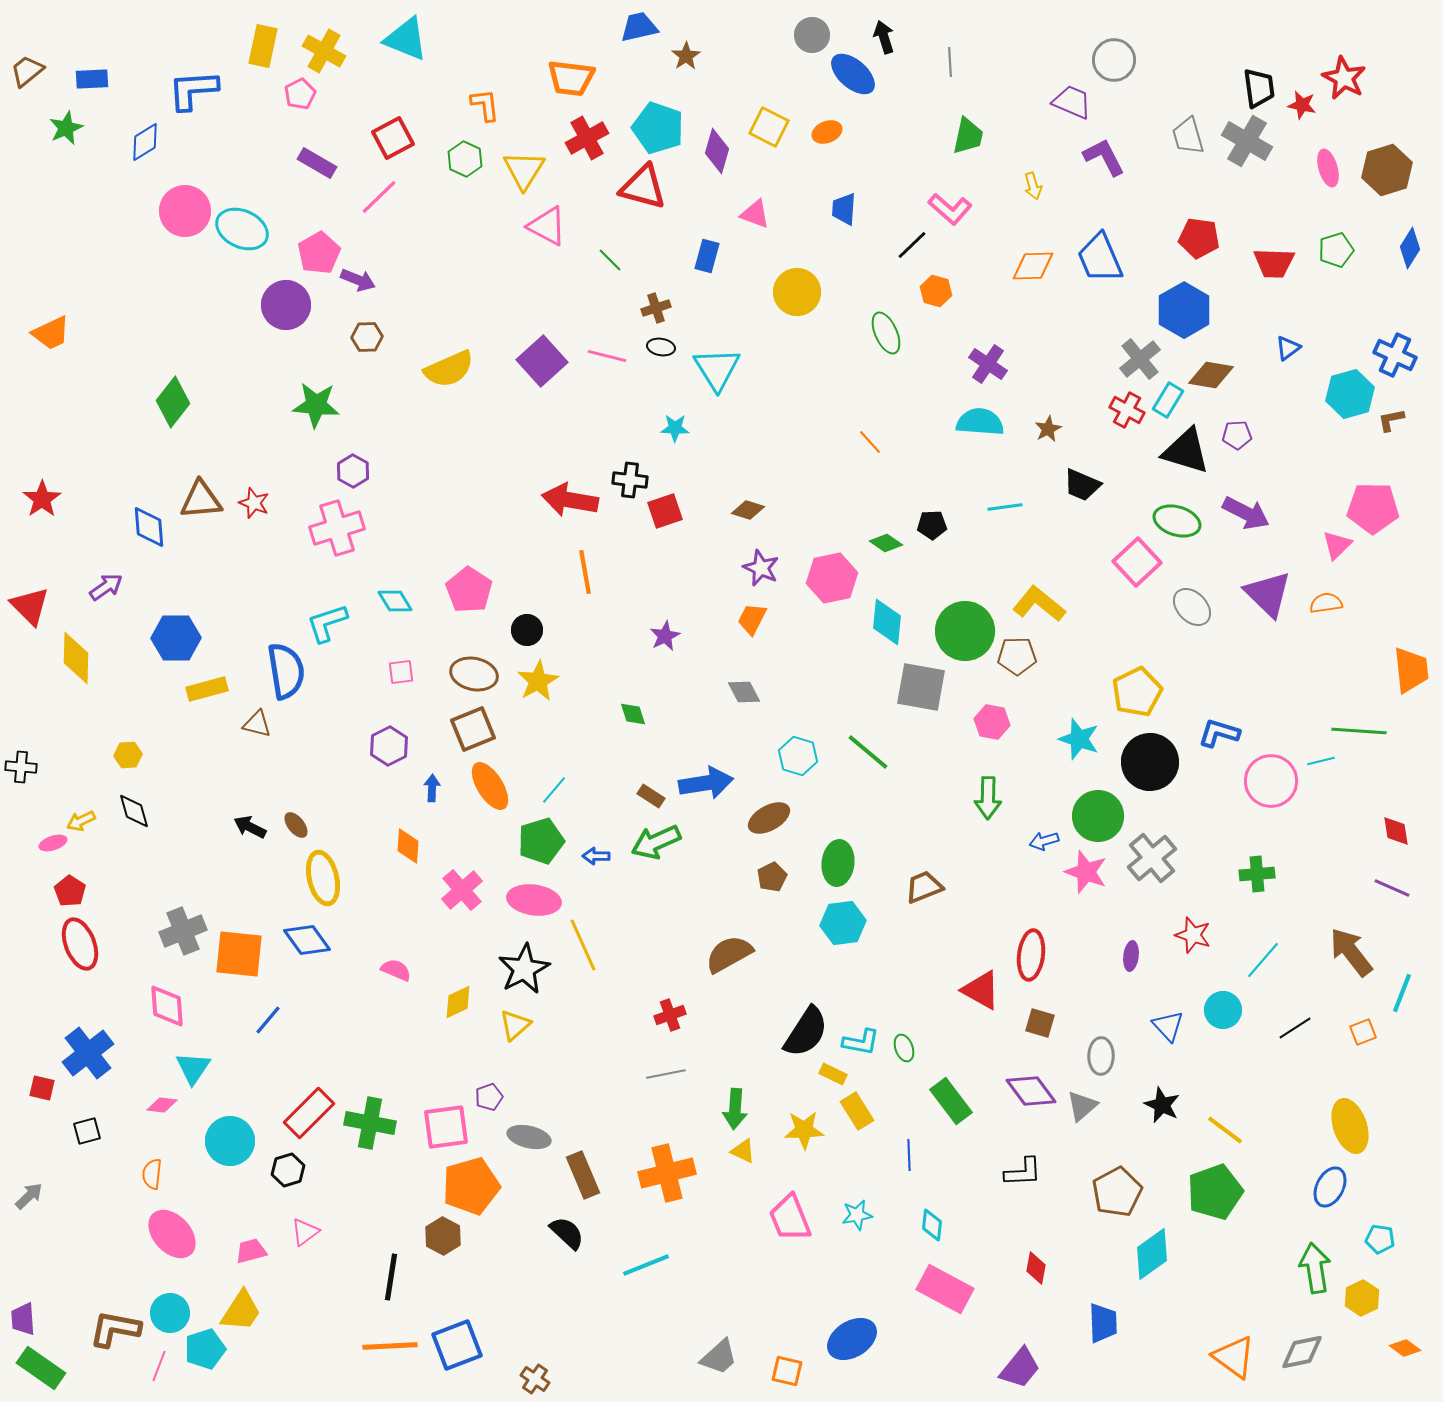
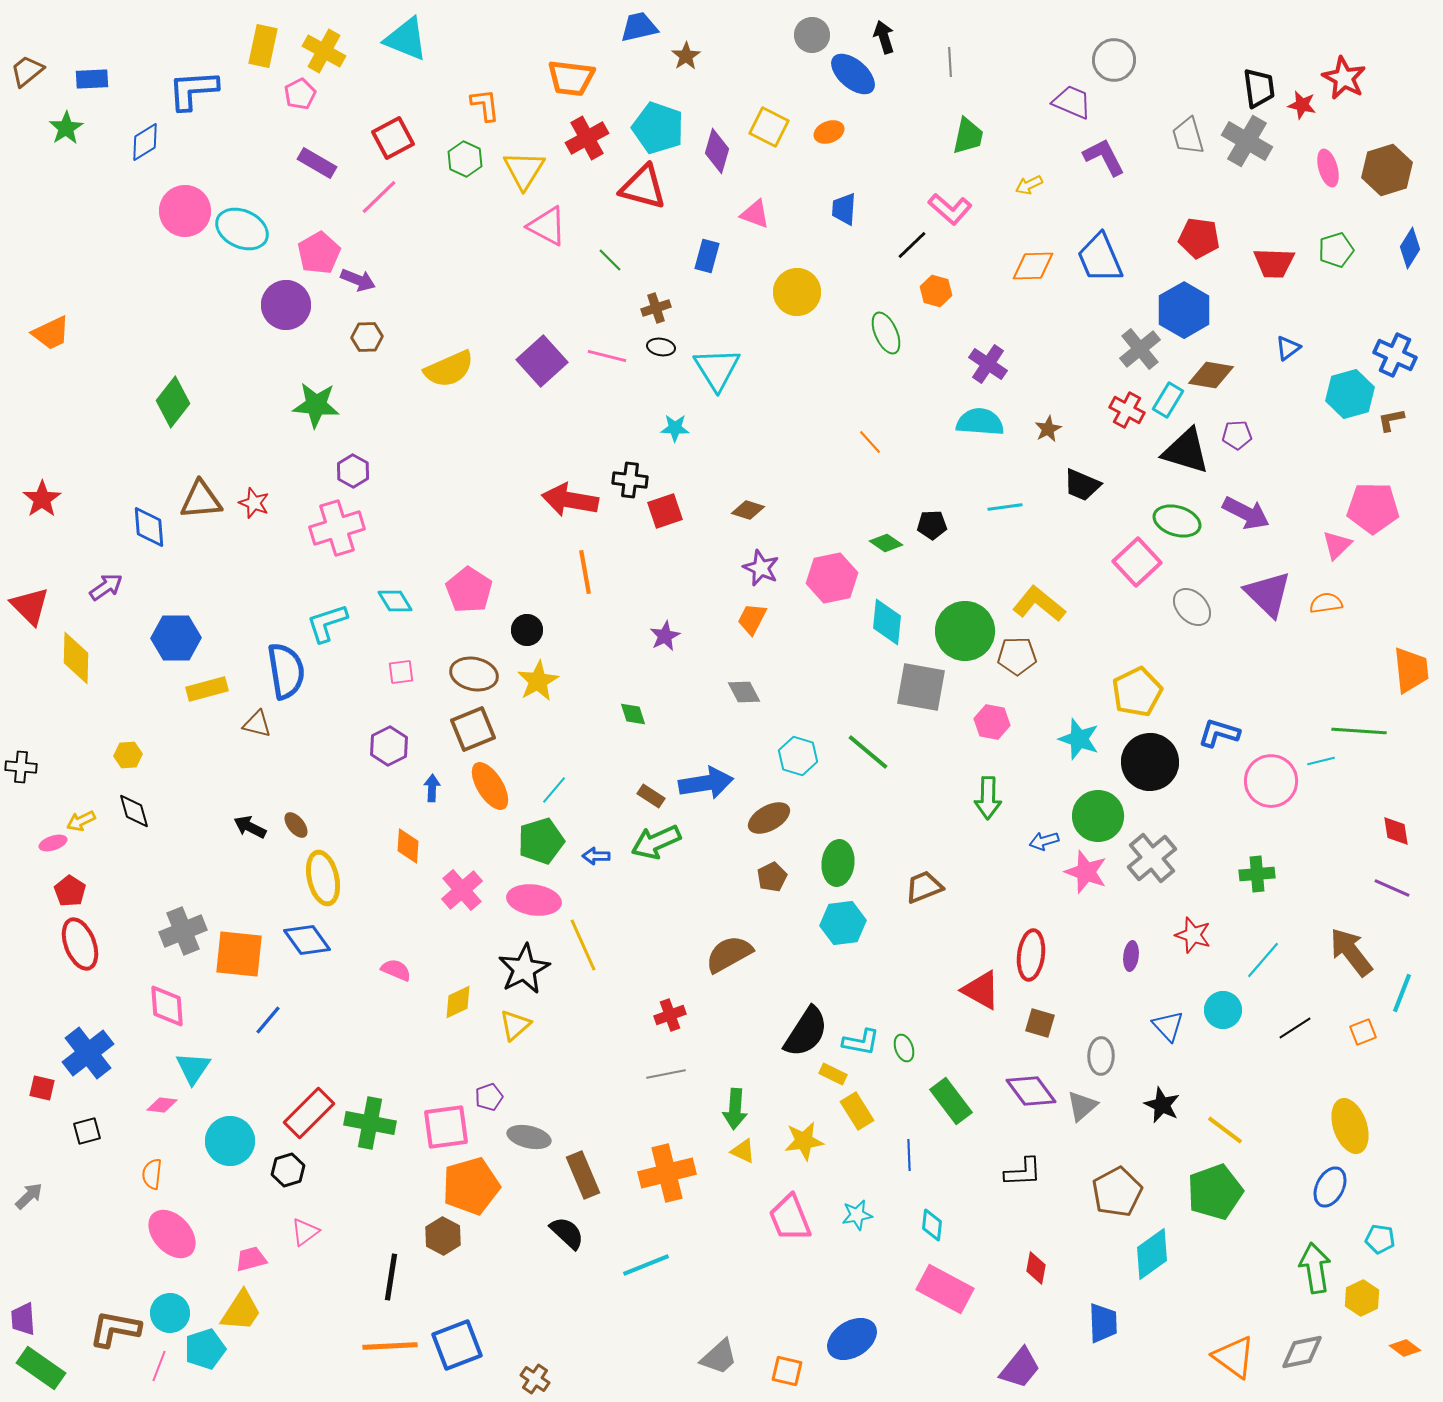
green star at (66, 128): rotated 8 degrees counterclockwise
orange ellipse at (827, 132): moved 2 px right
yellow arrow at (1033, 186): moved 4 px left, 1 px up; rotated 80 degrees clockwise
gray cross at (1140, 359): moved 10 px up
yellow star at (804, 1130): moved 11 px down; rotated 6 degrees counterclockwise
pink trapezoid at (251, 1251): moved 8 px down
